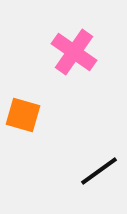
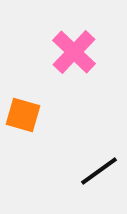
pink cross: rotated 9 degrees clockwise
